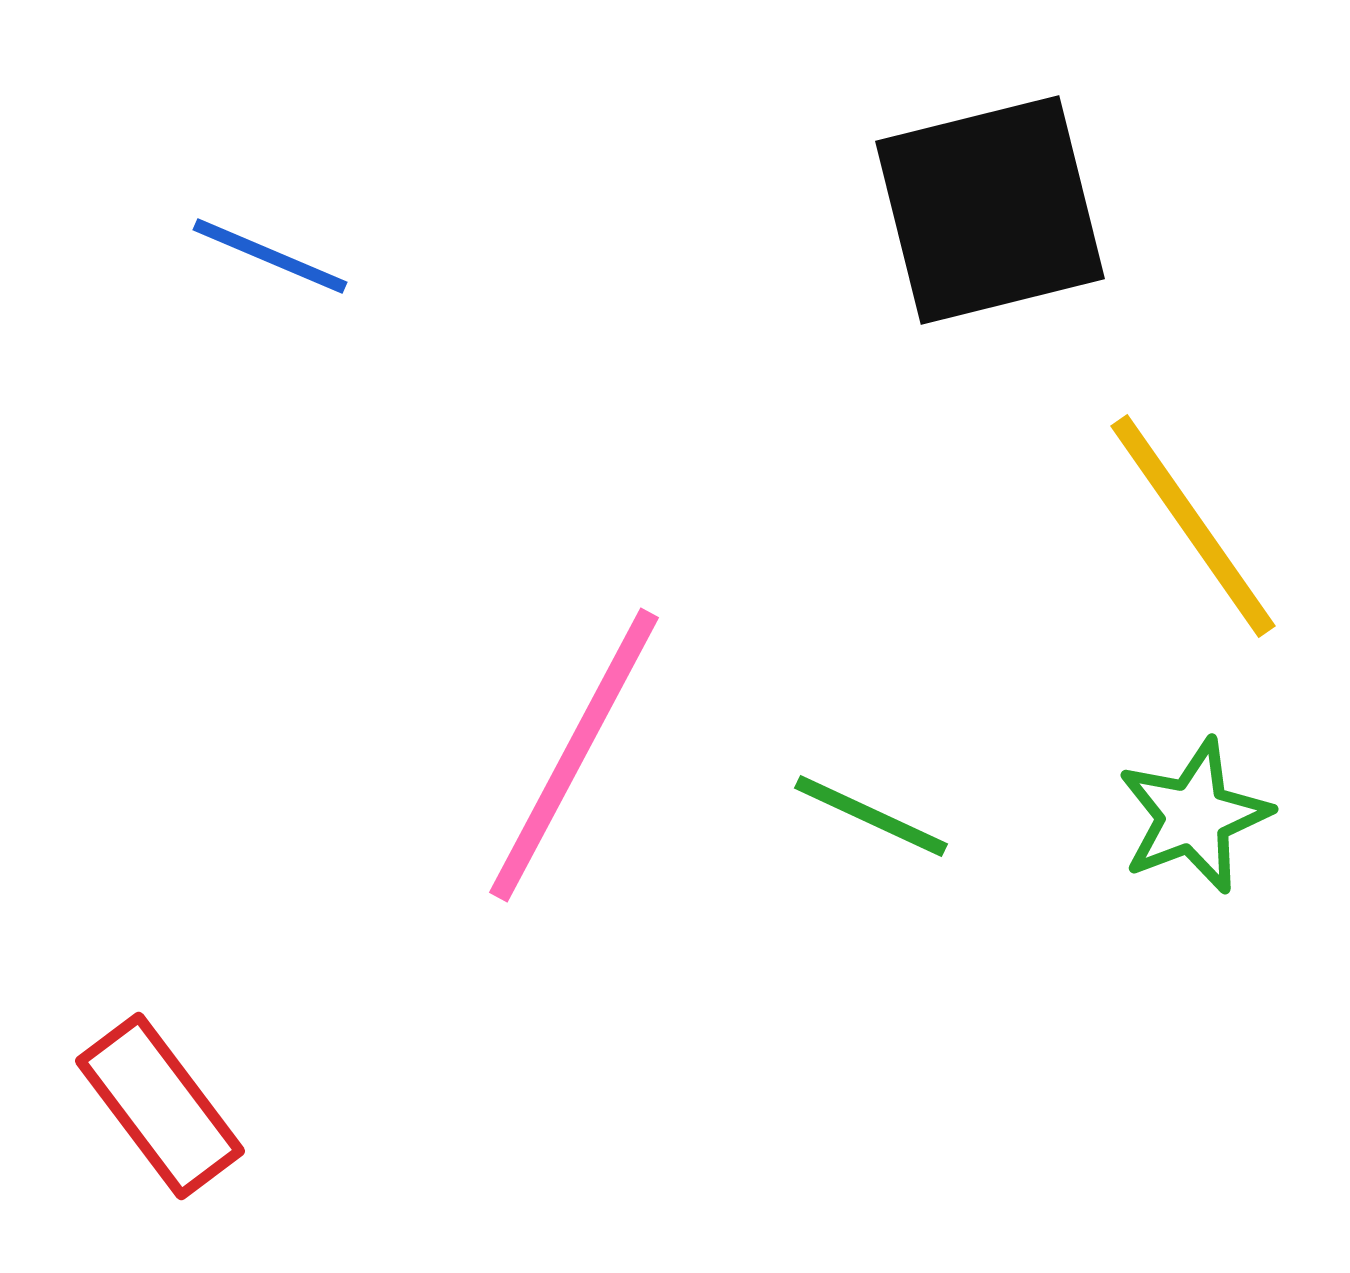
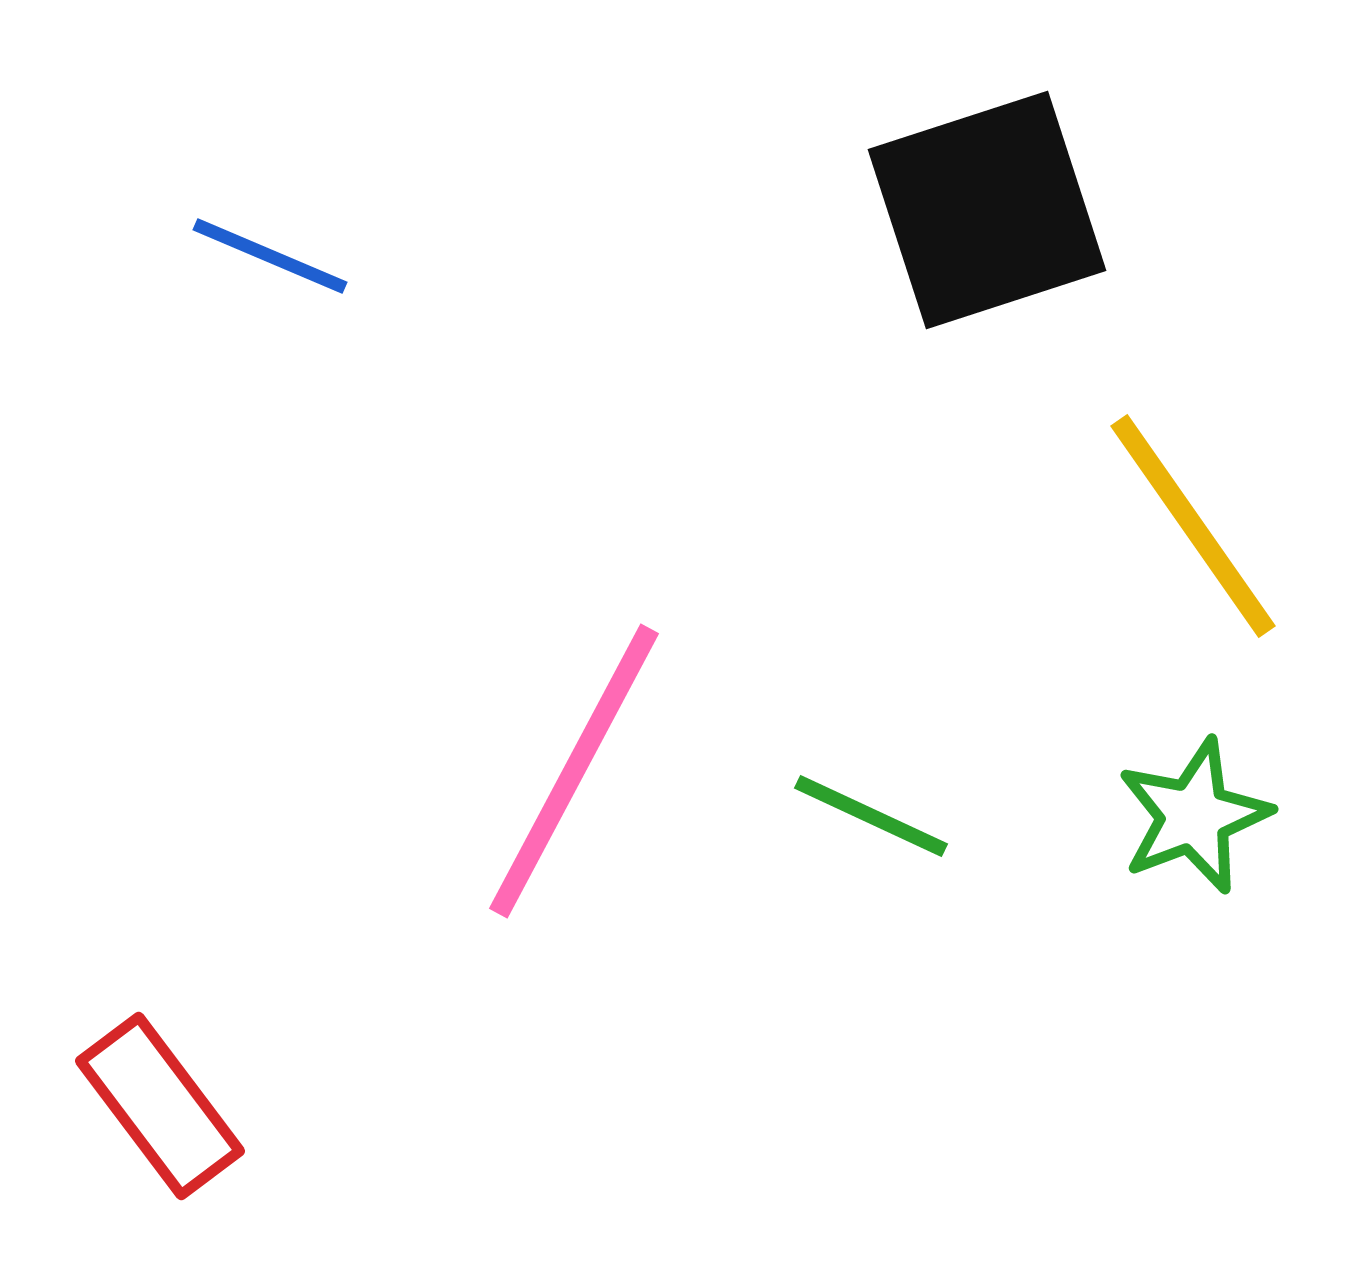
black square: moved 3 px left; rotated 4 degrees counterclockwise
pink line: moved 16 px down
